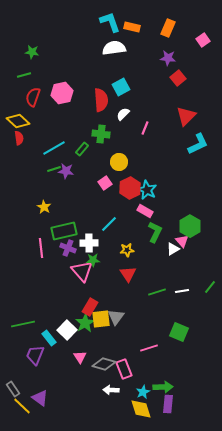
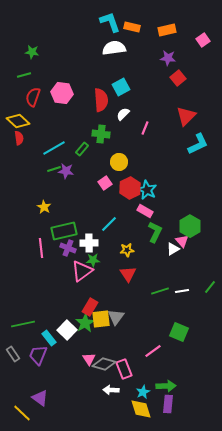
orange rectangle at (168, 28): moved 1 px left, 2 px down; rotated 54 degrees clockwise
pink hexagon at (62, 93): rotated 20 degrees clockwise
pink triangle at (82, 271): rotated 35 degrees clockwise
green line at (157, 292): moved 3 px right, 1 px up
pink line at (149, 348): moved 4 px right, 3 px down; rotated 18 degrees counterclockwise
purple trapezoid at (35, 355): moved 3 px right
pink triangle at (80, 357): moved 9 px right, 2 px down
green arrow at (163, 387): moved 3 px right, 1 px up
gray rectangle at (13, 389): moved 35 px up
yellow line at (22, 406): moved 7 px down
